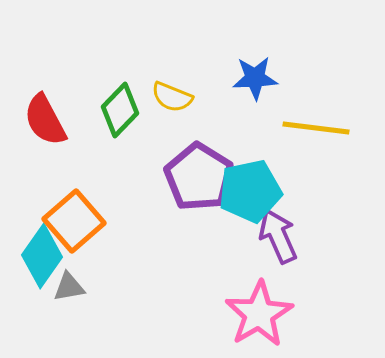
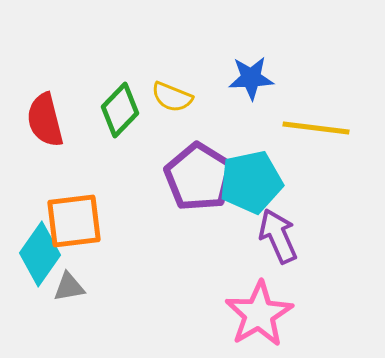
blue star: moved 4 px left
red semicircle: rotated 14 degrees clockwise
cyan pentagon: moved 1 px right, 9 px up
orange square: rotated 34 degrees clockwise
cyan diamond: moved 2 px left, 2 px up
